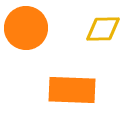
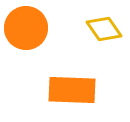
yellow diamond: moved 1 px right; rotated 57 degrees clockwise
